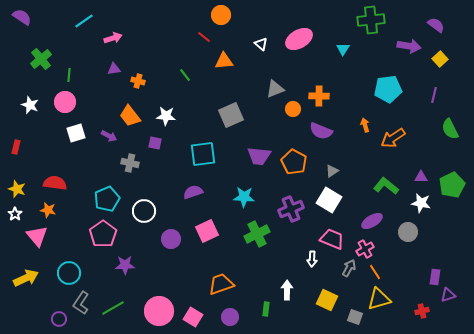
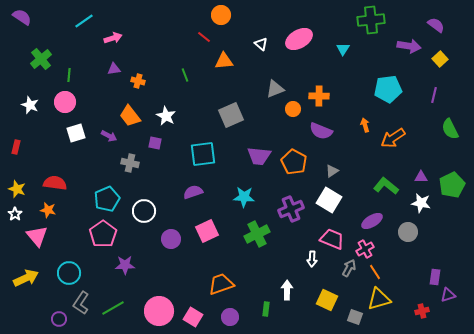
green line at (185, 75): rotated 16 degrees clockwise
white star at (166, 116): rotated 24 degrees clockwise
